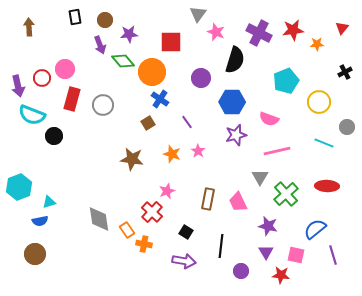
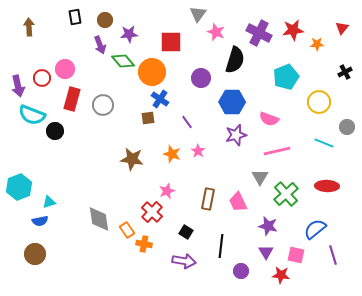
cyan pentagon at (286, 81): moved 4 px up
brown square at (148, 123): moved 5 px up; rotated 24 degrees clockwise
black circle at (54, 136): moved 1 px right, 5 px up
